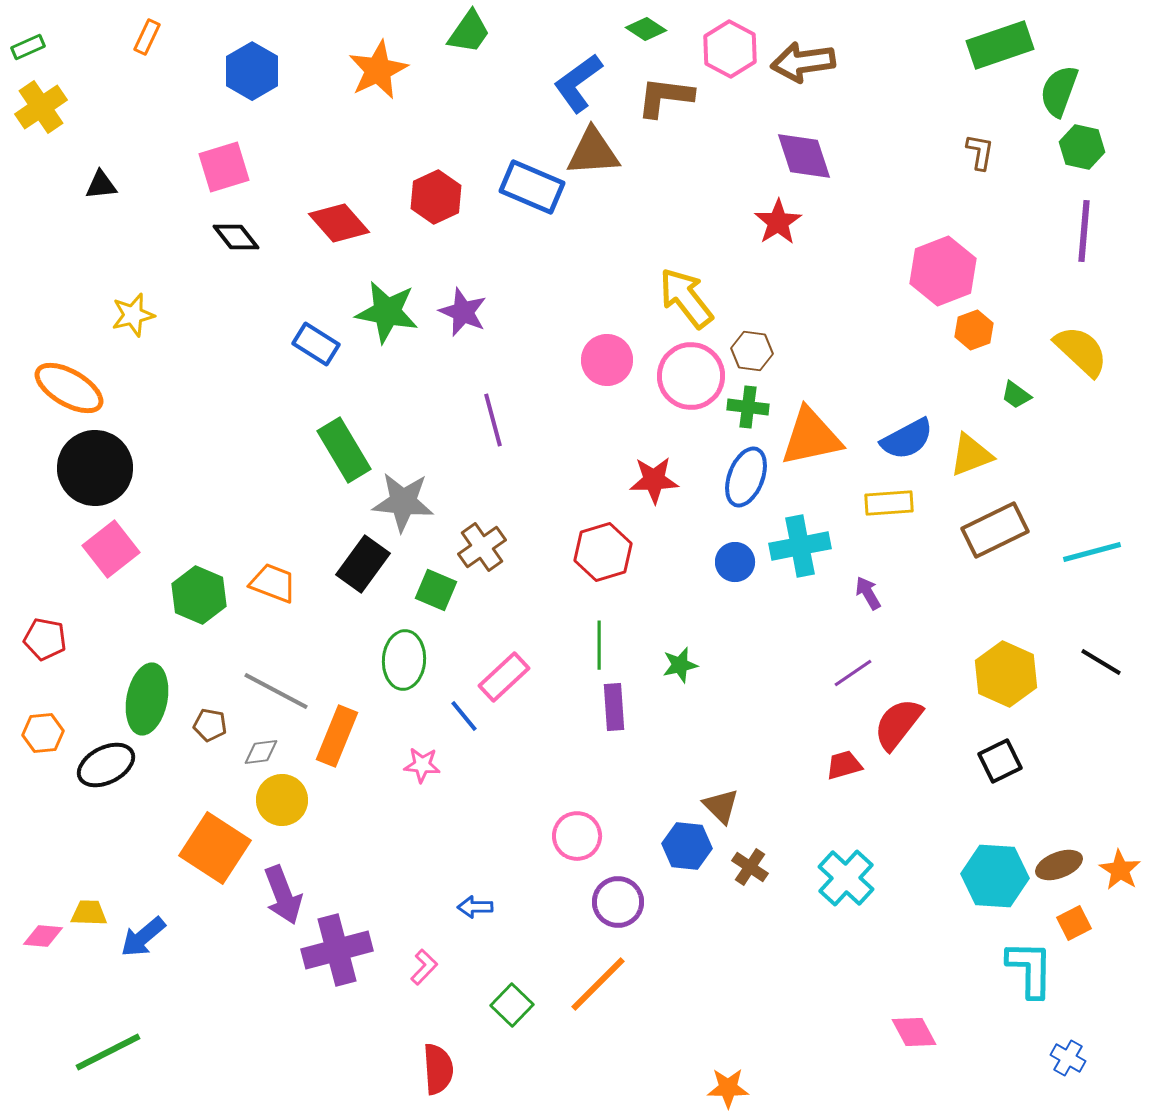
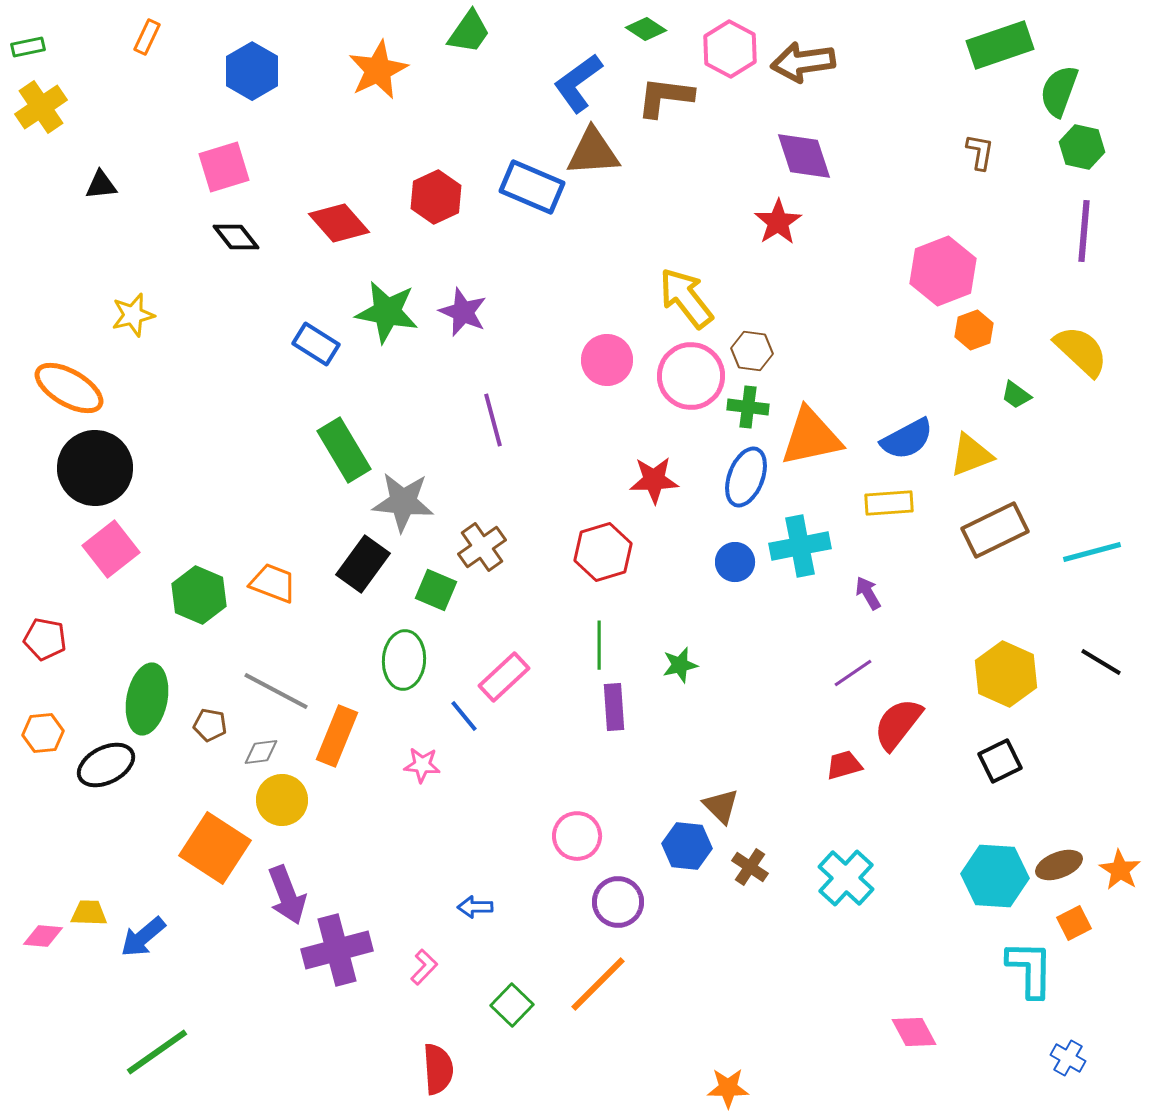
green rectangle at (28, 47): rotated 12 degrees clockwise
purple arrow at (283, 895): moved 4 px right
green line at (108, 1052): moved 49 px right; rotated 8 degrees counterclockwise
